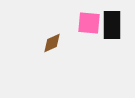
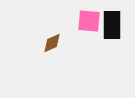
pink square: moved 2 px up
